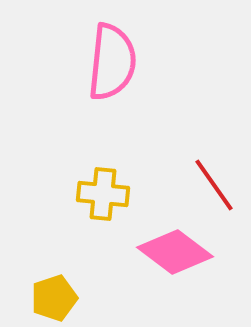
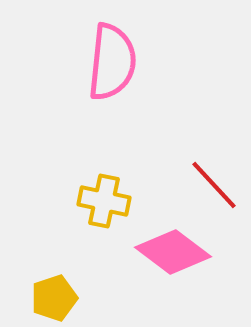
red line: rotated 8 degrees counterclockwise
yellow cross: moved 1 px right, 7 px down; rotated 6 degrees clockwise
pink diamond: moved 2 px left
